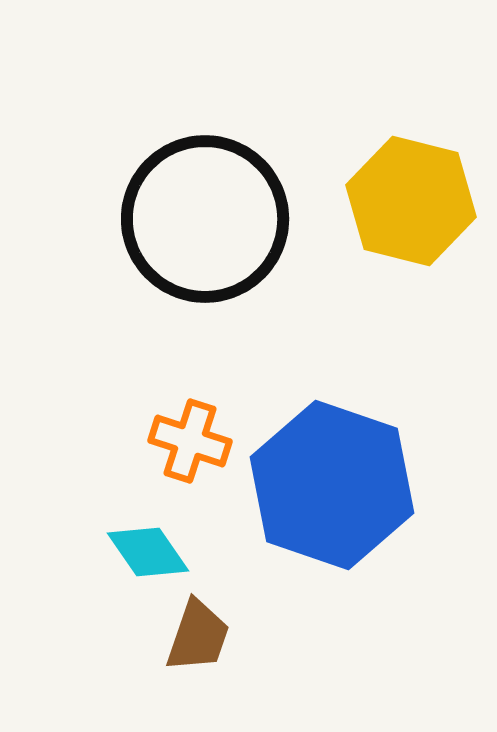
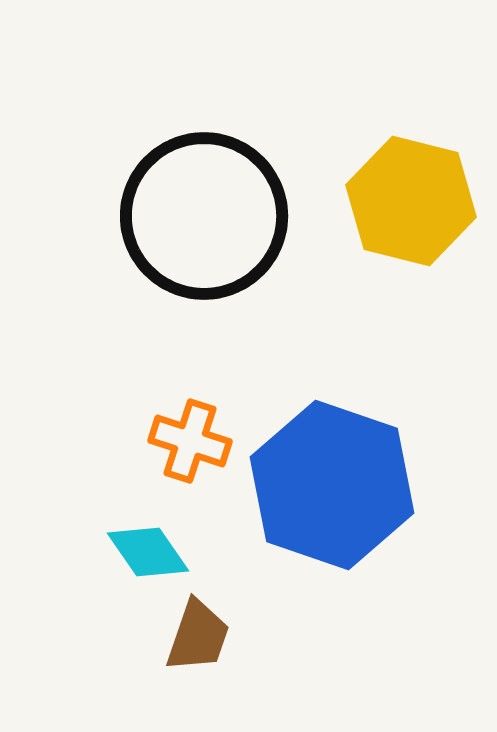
black circle: moved 1 px left, 3 px up
